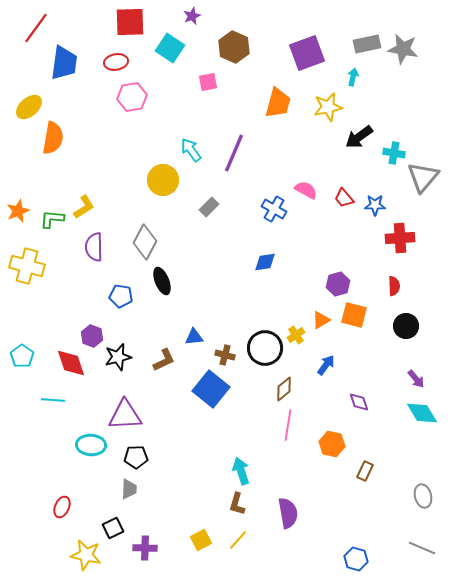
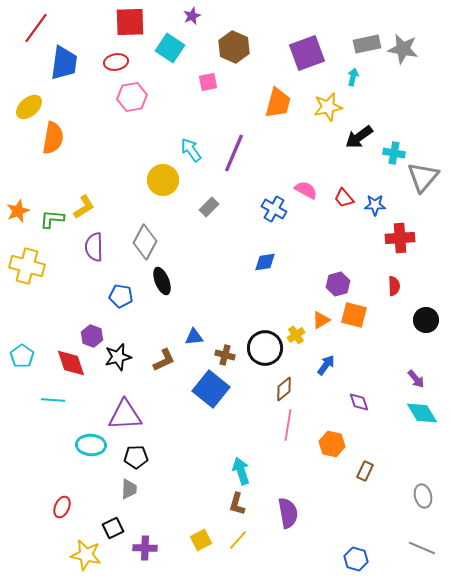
black circle at (406, 326): moved 20 px right, 6 px up
